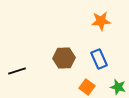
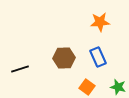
orange star: moved 1 px left, 1 px down
blue rectangle: moved 1 px left, 2 px up
black line: moved 3 px right, 2 px up
